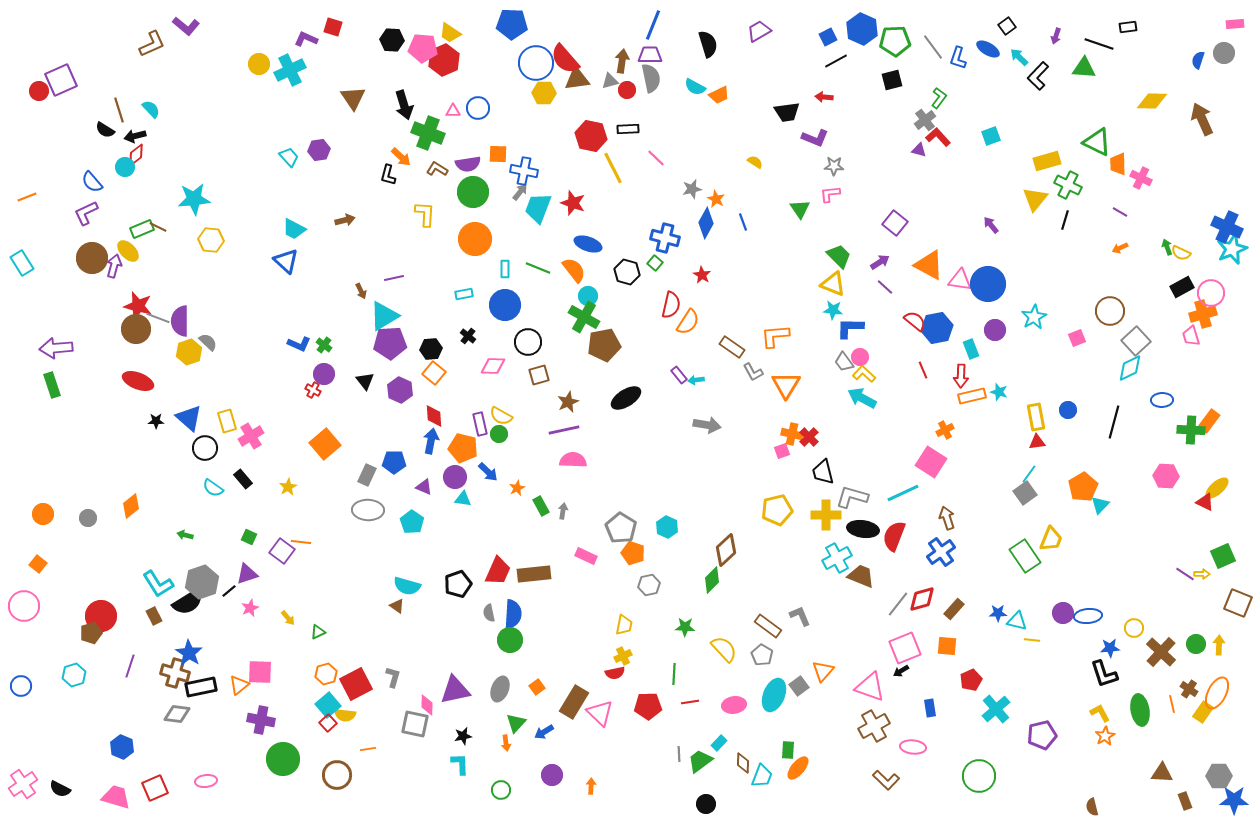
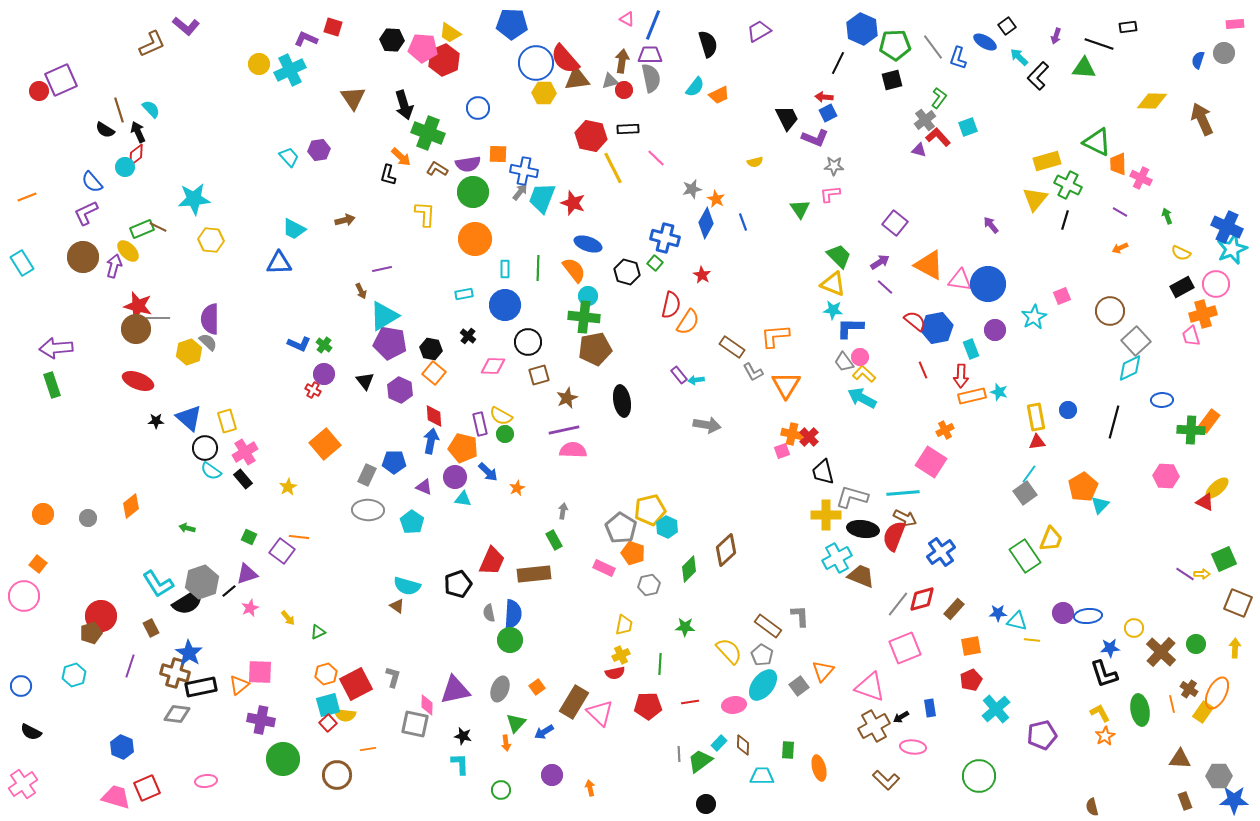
blue square at (828, 37): moved 76 px down
green pentagon at (895, 41): moved 4 px down
blue ellipse at (988, 49): moved 3 px left, 7 px up
black line at (836, 61): moved 2 px right, 2 px down; rotated 35 degrees counterclockwise
cyan semicircle at (695, 87): rotated 80 degrees counterclockwise
red circle at (627, 90): moved 3 px left
pink triangle at (453, 111): moved 174 px right, 92 px up; rotated 28 degrees clockwise
black trapezoid at (787, 112): moved 6 px down; rotated 108 degrees counterclockwise
black arrow at (135, 136): moved 3 px right, 4 px up; rotated 80 degrees clockwise
cyan square at (991, 136): moved 23 px left, 9 px up
yellow semicircle at (755, 162): rotated 133 degrees clockwise
cyan trapezoid at (538, 208): moved 4 px right, 10 px up
green arrow at (1167, 247): moved 31 px up
brown circle at (92, 258): moved 9 px left, 1 px up
blue triangle at (286, 261): moved 7 px left, 2 px down; rotated 44 degrees counterclockwise
green line at (538, 268): rotated 70 degrees clockwise
purple line at (394, 278): moved 12 px left, 9 px up
pink circle at (1211, 293): moved 5 px right, 9 px up
green cross at (584, 317): rotated 24 degrees counterclockwise
gray line at (158, 318): rotated 20 degrees counterclockwise
purple semicircle at (180, 321): moved 30 px right, 2 px up
pink square at (1077, 338): moved 15 px left, 42 px up
purple pentagon at (390, 343): rotated 12 degrees clockwise
brown pentagon at (604, 345): moved 9 px left, 4 px down
black hexagon at (431, 349): rotated 15 degrees clockwise
black ellipse at (626, 398): moved 4 px left, 3 px down; rotated 68 degrees counterclockwise
brown star at (568, 402): moved 1 px left, 4 px up
green circle at (499, 434): moved 6 px right
pink cross at (251, 436): moved 6 px left, 16 px down
pink semicircle at (573, 460): moved 10 px up
cyan semicircle at (213, 488): moved 2 px left, 17 px up
cyan line at (903, 493): rotated 20 degrees clockwise
green rectangle at (541, 506): moved 13 px right, 34 px down
yellow pentagon at (777, 510): moved 127 px left
brown arrow at (947, 518): moved 42 px left; rotated 135 degrees clockwise
green arrow at (185, 535): moved 2 px right, 7 px up
orange line at (301, 542): moved 2 px left, 5 px up
pink rectangle at (586, 556): moved 18 px right, 12 px down
green square at (1223, 556): moved 1 px right, 3 px down
red trapezoid at (498, 571): moved 6 px left, 10 px up
green diamond at (712, 580): moved 23 px left, 11 px up
pink circle at (24, 606): moved 10 px up
brown rectangle at (154, 616): moved 3 px left, 12 px down
gray L-shape at (800, 616): rotated 20 degrees clockwise
yellow arrow at (1219, 645): moved 16 px right, 3 px down
orange square at (947, 646): moved 24 px right; rotated 15 degrees counterclockwise
yellow semicircle at (724, 649): moved 5 px right, 2 px down
yellow cross at (623, 656): moved 2 px left, 1 px up
black arrow at (901, 671): moved 46 px down
green line at (674, 674): moved 14 px left, 10 px up
cyan ellipse at (774, 695): moved 11 px left, 10 px up; rotated 16 degrees clockwise
cyan square at (328, 705): rotated 25 degrees clockwise
black star at (463, 736): rotated 24 degrees clockwise
brown diamond at (743, 763): moved 18 px up
orange ellipse at (798, 768): moved 21 px right; rotated 55 degrees counterclockwise
brown triangle at (1162, 773): moved 18 px right, 14 px up
cyan trapezoid at (762, 776): rotated 110 degrees counterclockwise
orange arrow at (591, 786): moved 1 px left, 2 px down; rotated 14 degrees counterclockwise
red square at (155, 788): moved 8 px left
black semicircle at (60, 789): moved 29 px left, 57 px up
